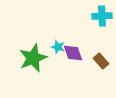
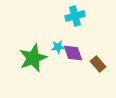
cyan cross: moved 27 px left; rotated 12 degrees counterclockwise
cyan star: rotated 24 degrees counterclockwise
brown rectangle: moved 3 px left, 3 px down
